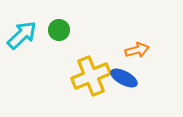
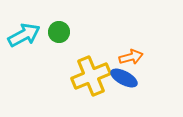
green circle: moved 2 px down
cyan arrow: moved 2 px right; rotated 16 degrees clockwise
orange arrow: moved 6 px left, 7 px down
